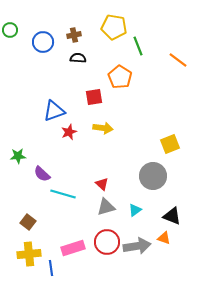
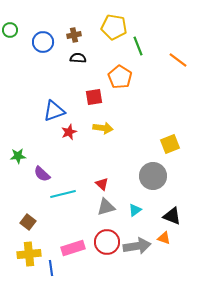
cyan line: rotated 30 degrees counterclockwise
